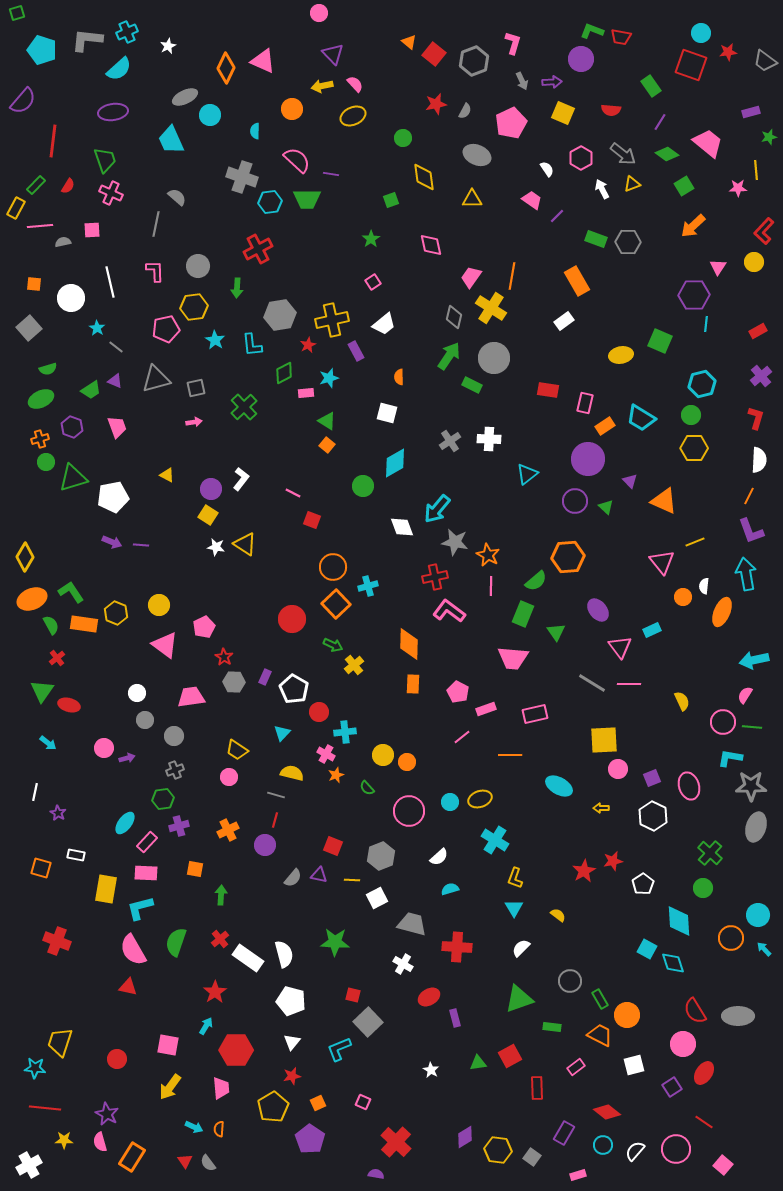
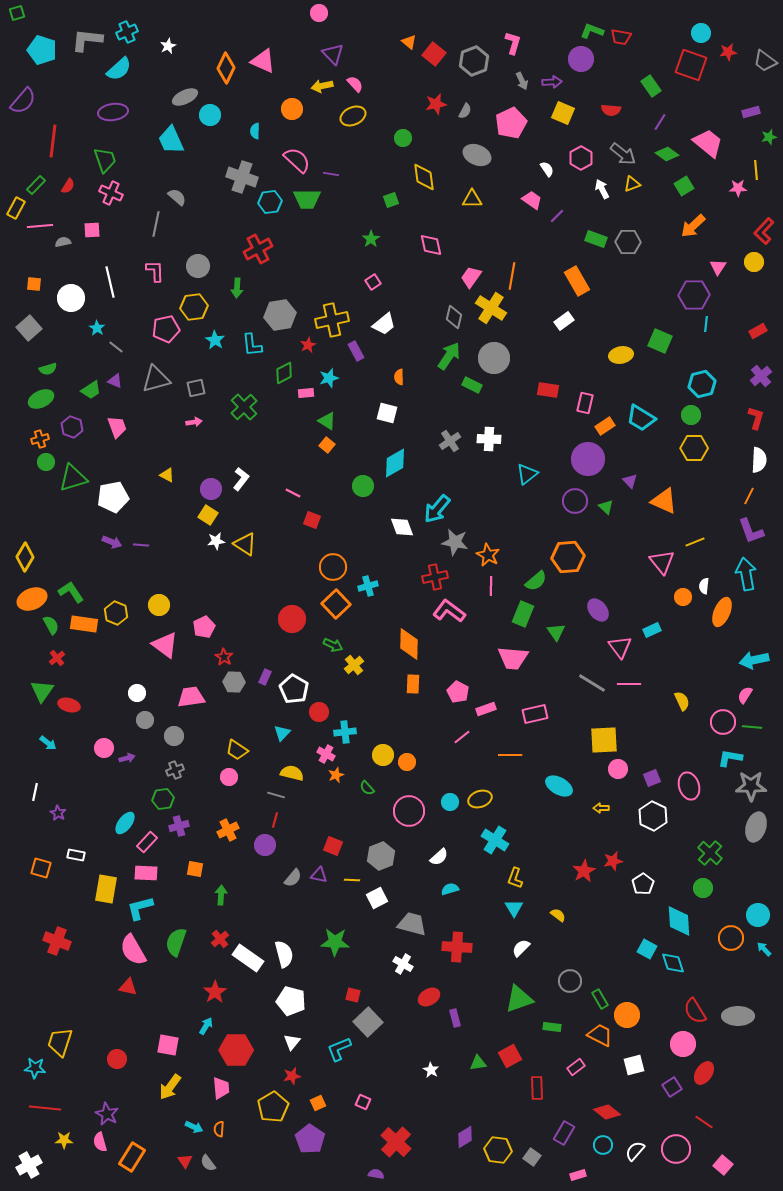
white star at (216, 547): moved 6 px up; rotated 18 degrees counterclockwise
